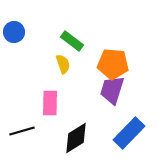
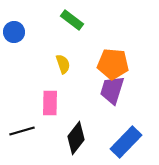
green rectangle: moved 21 px up
blue rectangle: moved 3 px left, 9 px down
black diamond: rotated 20 degrees counterclockwise
